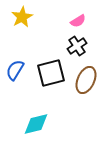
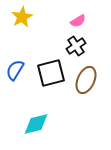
black cross: moved 1 px left
